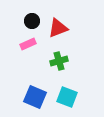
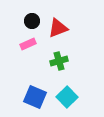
cyan square: rotated 25 degrees clockwise
